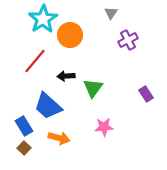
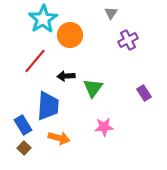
purple rectangle: moved 2 px left, 1 px up
blue trapezoid: rotated 128 degrees counterclockwise
blue rectangle: moved 1 px left, 1 px up
